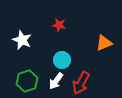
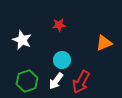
red star: rotated 16 degrees counterclockwise
red arrow: moved 1 px up
